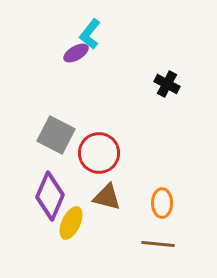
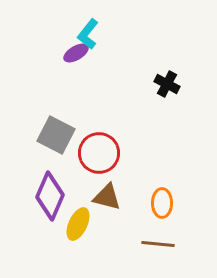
cyan L-shape: moved 2 px left
yellow ellipse: moved 7 px right, 1 px down
